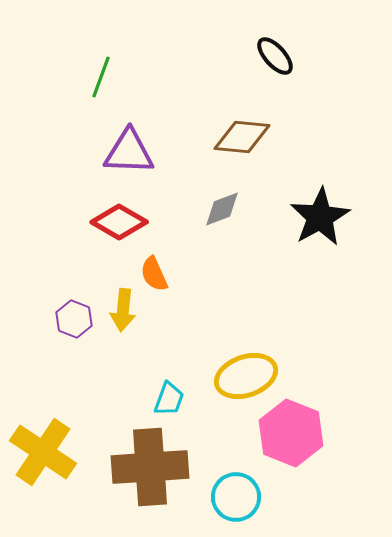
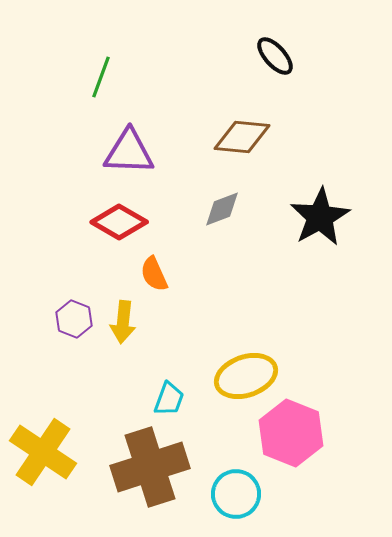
yellow arrow: moved 12 px down
brown cross: rotated 14 degrees counterclockwise
cyan circle: moved 3 px up
